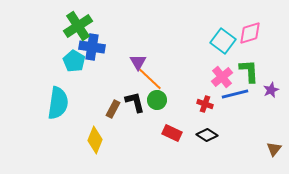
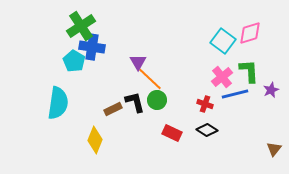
green cross: moved 3 px right
brown rectangle: rotated 36 degrees clockwise
black diamond: moved 5 px up
